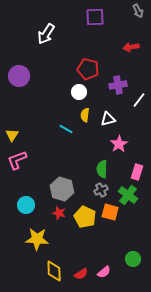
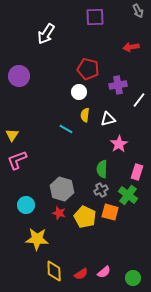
green circle: moved 19 px down
